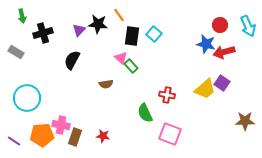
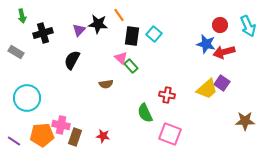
yellow trapezoid: moved 2 px right
